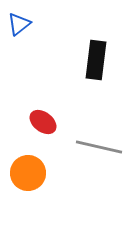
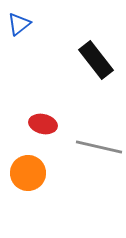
black rectangle: rotated 45 degrees counterclockwise
red ellipse: moved 2 px down; rotated 24 degrees counterclockwise
